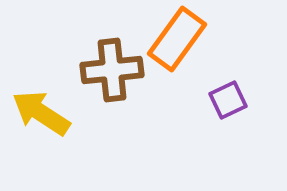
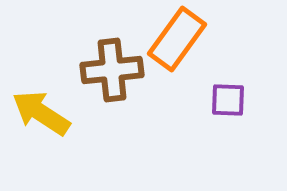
purple square: rotated 27 degrees clockwise
